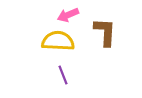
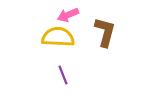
brown L-shape: rotated 12 degrees clockwise
yellow semicircle: moved 4 px up
